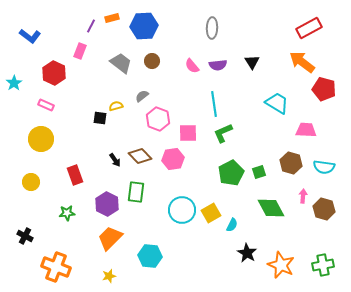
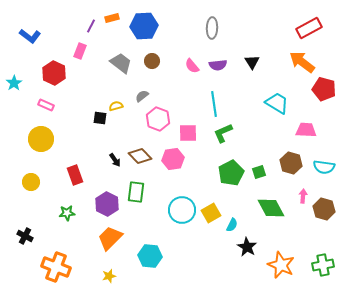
black star at (247, 253): moved 6 px up
